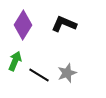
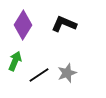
black line: rotated 65 degrees counterclockwise
